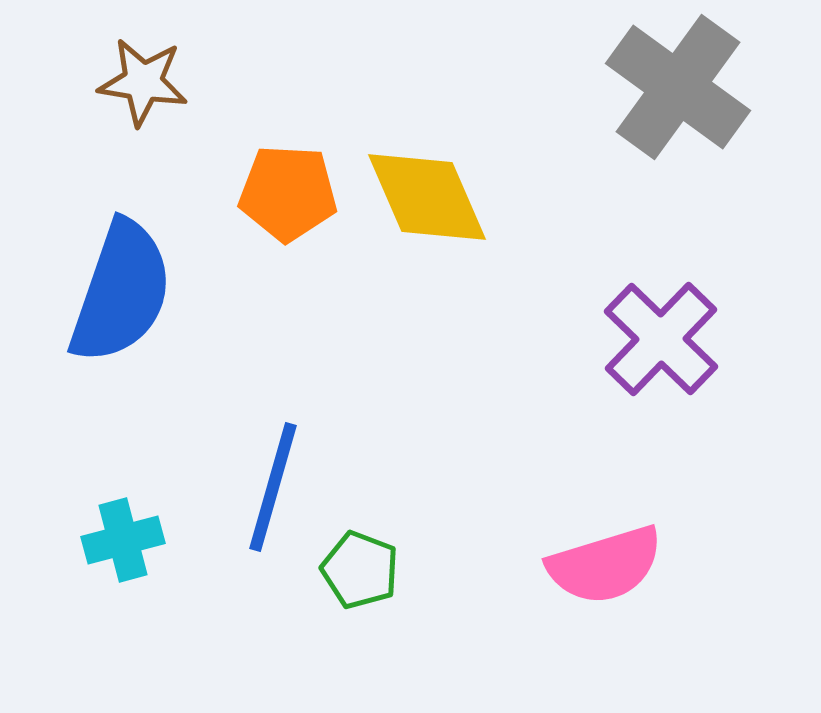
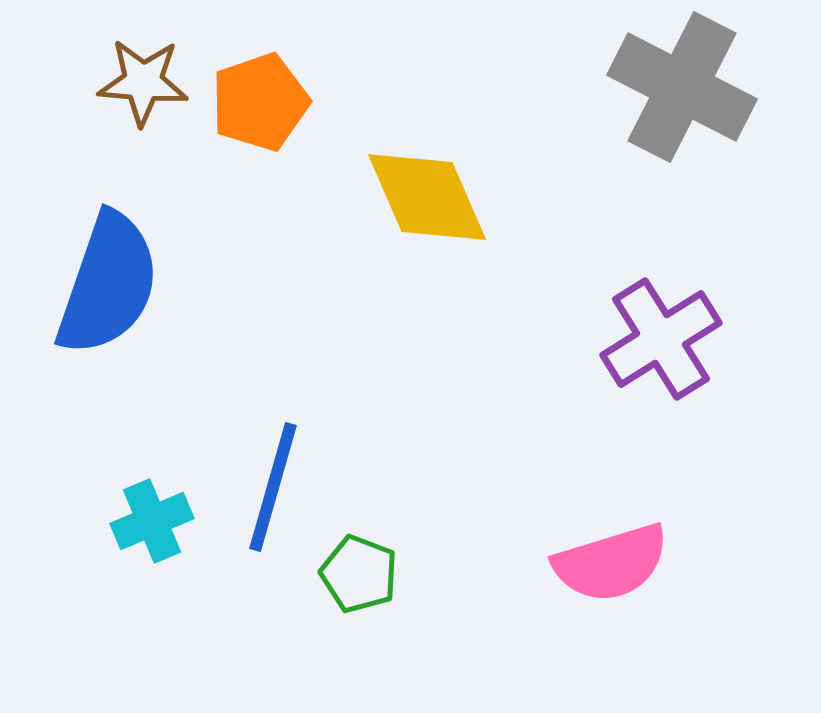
brown star: rotated 4 degrees counterclockwise
gray cross: moved 4 px right; rotated 9 degrees counterclockwise
orange pentagon: moved 28 px left, 91 px up; rotated 22 degrees counterclockwise
blue semicircle: moved 13 px left, 8 px up
purple cross: rotated 14 degrees clockwise
cyan cross: moved 29 px right, 19 px up; rotated 8 degrees counterclockwise
pink semicircle: moved 6 px right, 2 px up
green pentagon: moved 1 px left, 4 px down
